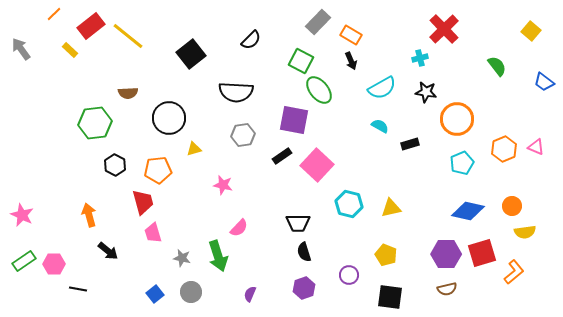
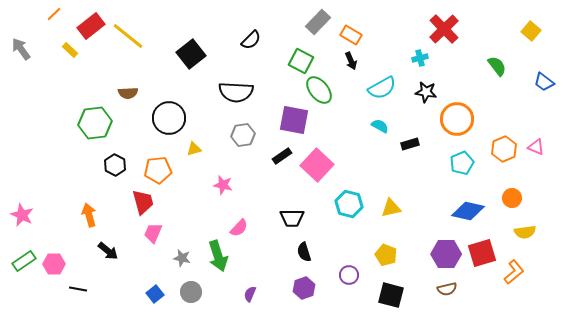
orange circle at (512, 206): moved 8 px up
black trapezoid at (298, 223): moved 6 px left, 5 px up
pink trapezoid at (153, 233): rotated 40 degrees clockwise
black square at (390, 297): moved 1 px right, 2 px up; rotated 8 degrees clockwise
